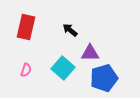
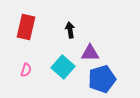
black arrow: rotated 42 degrees clockwise
cyan square: moved 1 px up
blue pentagon: moved 2 px left, 1 px down
